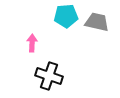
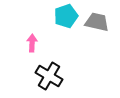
cyan pentagon: rotated 15 degrees counterclockwise
black cross: rotated 12 degrees clockwise
